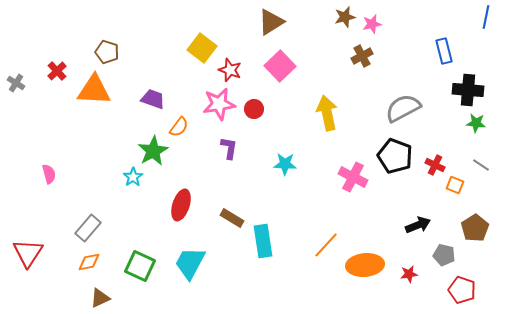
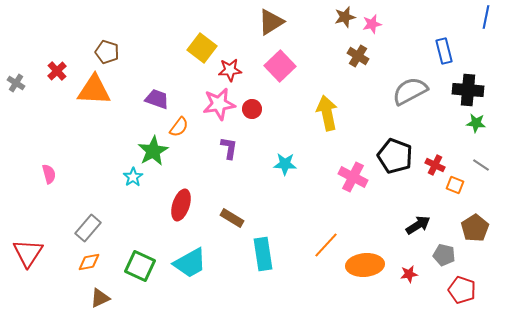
brown cross at (362, 56): moved 4 px left; rotated 30 degrees counterclockwise
red star at (230, 70): rotated 25 degrees counterclockwise
purple trapezoid at (153, 99): moved 4 px right
gray semicircle at (403, 108): moved 7 px right, 17 px up
red circle at (254, 109): moved 2 px left
black arrow at (418, 225): rotated 10 degrees counterclockwise
cyan rectangle at (263, 241): moved 13 px down
cyan trapezoid at (190, 263): rotated 147 degrees counterclockwise
